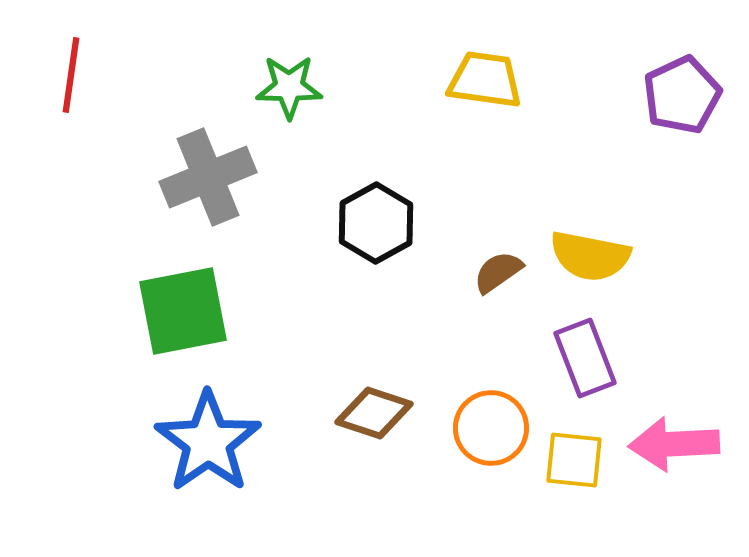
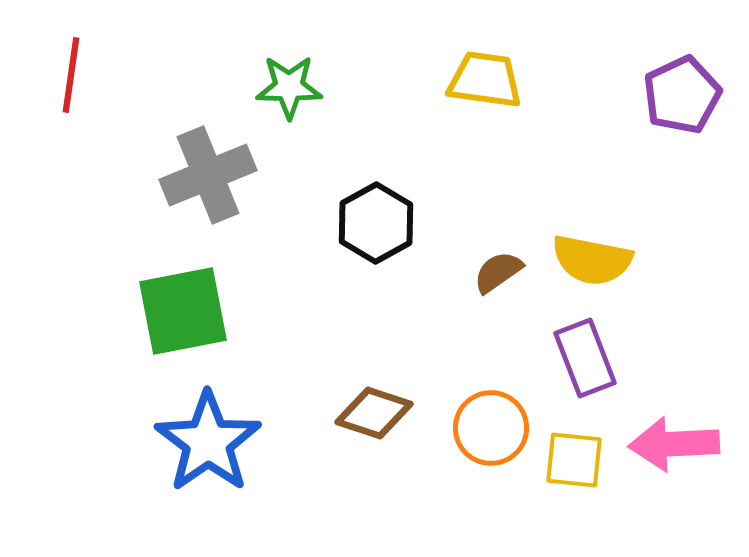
gray cross: moved 2 px up
yellow semicircle: moved 2 px right, 4 px down
